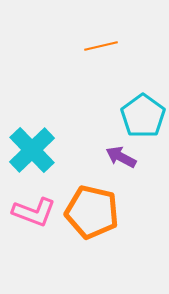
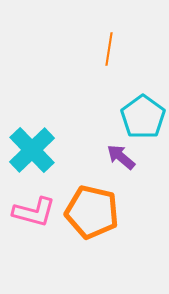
orange line: moved 8 px right, 3 px down; rotated 68 degrees counterclockwise
cyan pentagon: moved 1 px down
purple arrow: rotated 12 degrees clockwise
pink L-shape: rotated 6 degrees counterclockwise
